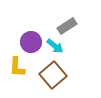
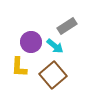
yellow L-shape: moved 2 px right
